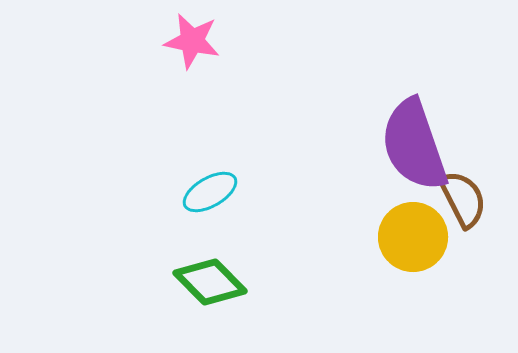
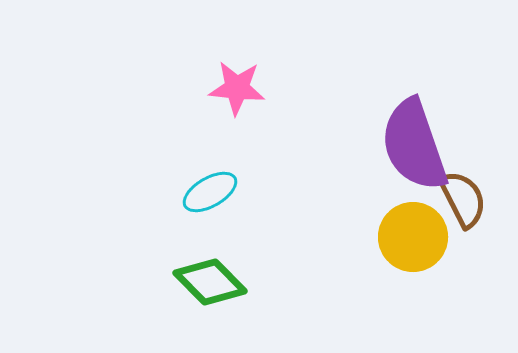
pink star: moved 45 px right, 47 px down; rotated 6 degrees counterclockwise
